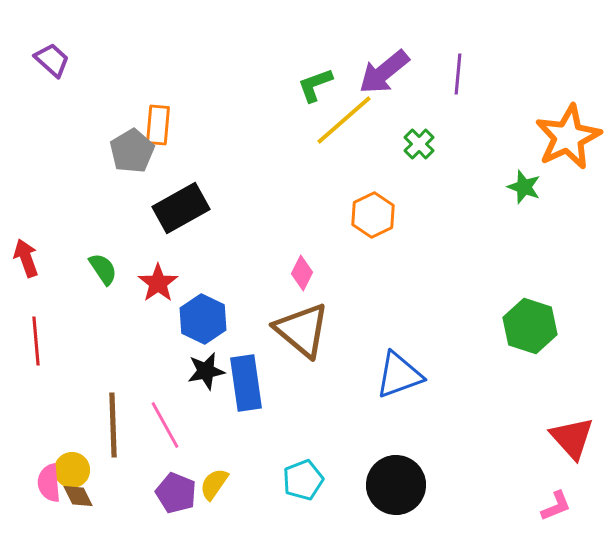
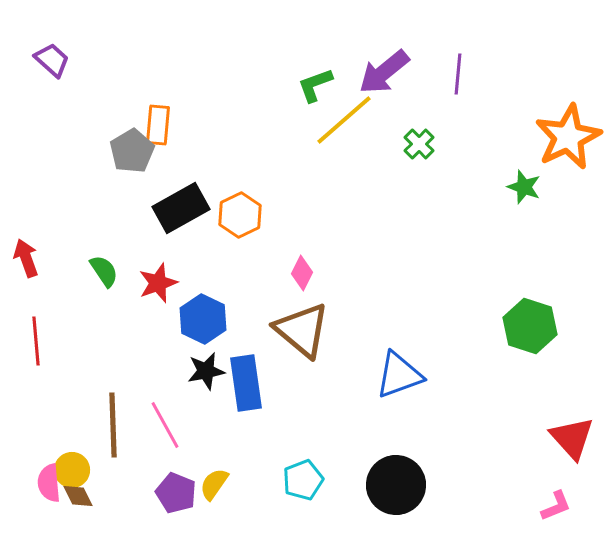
orange hexagon: moved 133 px left
green semicircle: moved 1 px right, 2 px down
red star: rotated 15 degrees clockwise
